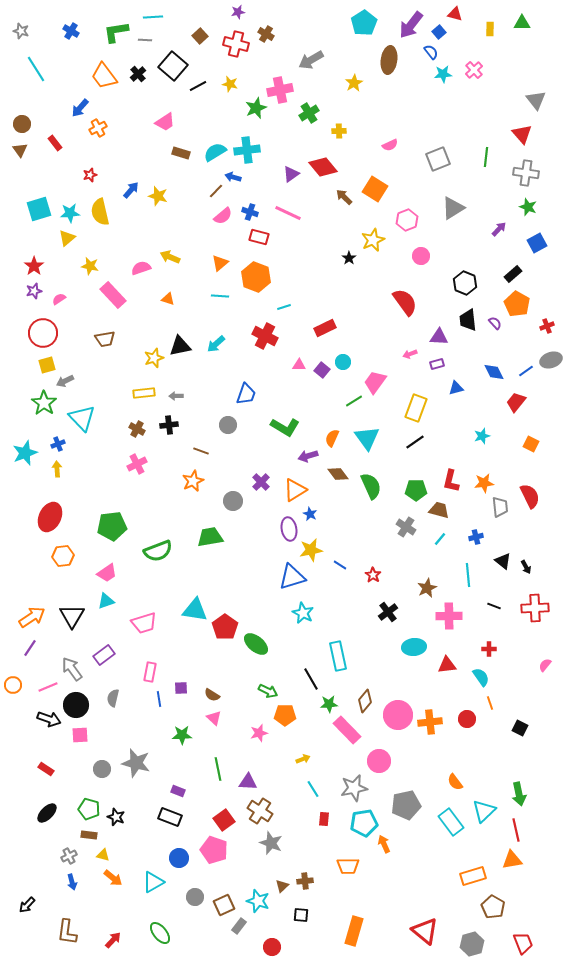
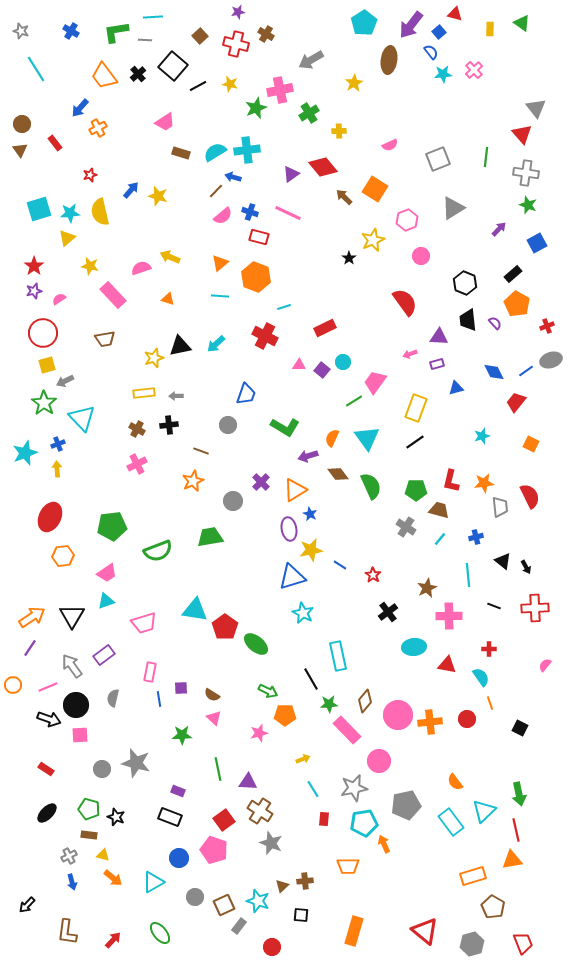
green triangle at (522, 23): rotated 36 degrees clockwise
gray triangle at (536, 100): moved 8 px down
green star at (528, 207): moved 2 px up
red triangle at (447, 665): rotated 18 degrees clockwise
gray arrow at (72, 669): moved 3 px up
